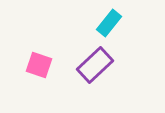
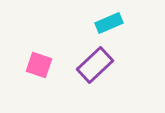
cyan rectangle: rotated 28 degrees clockwise
